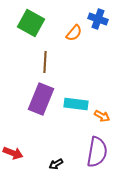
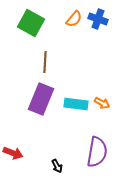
orange semicircle: moved 14 px up
orange arrow: moved 13 px up
black arrow: moved 1 px right, 2 px down; rotated 88 degrees counterclockwise
